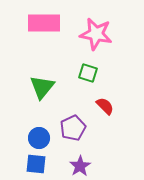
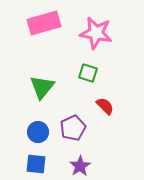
pink rectangle: rotated 16 degrees counterclockwise
pink star: moved 1 px up
blue circle: moved 1 px left, 6 px up
